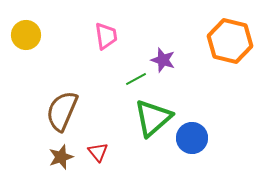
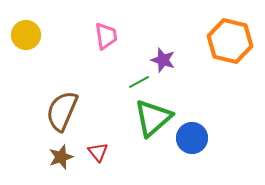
green line: moved 3 px right, 3 px down
